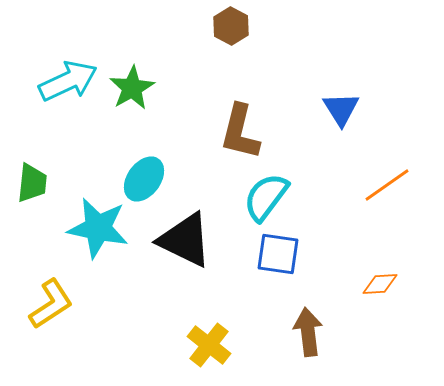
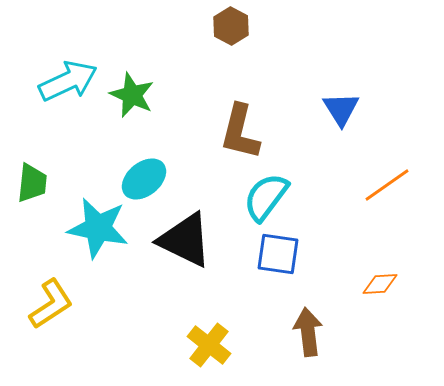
green star: moved 7 px down; rotated 18 degrees counterclockwise
cyan ellipse: rotated 15 degrees clockwise
